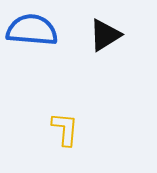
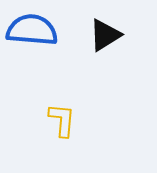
yellow L-shape: moved 3 px left, 9 px up
